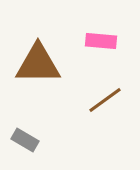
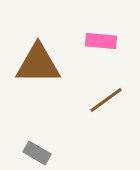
brown line: moved 1 px right
gray rectangle: moved 12 px right, 13 px down
